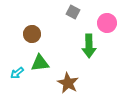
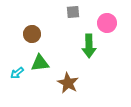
gray square: rotated 32 degrees counterclockwise
